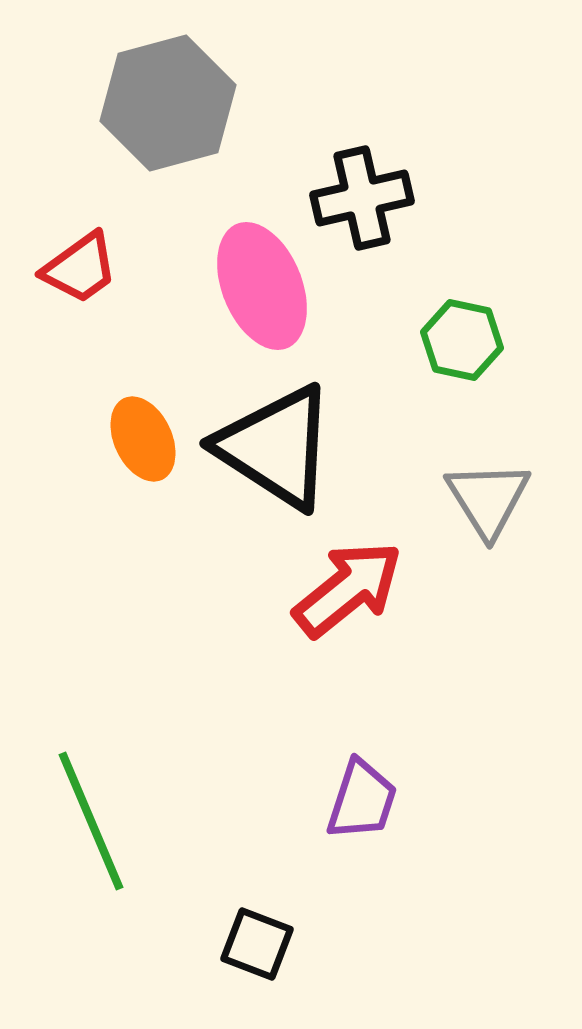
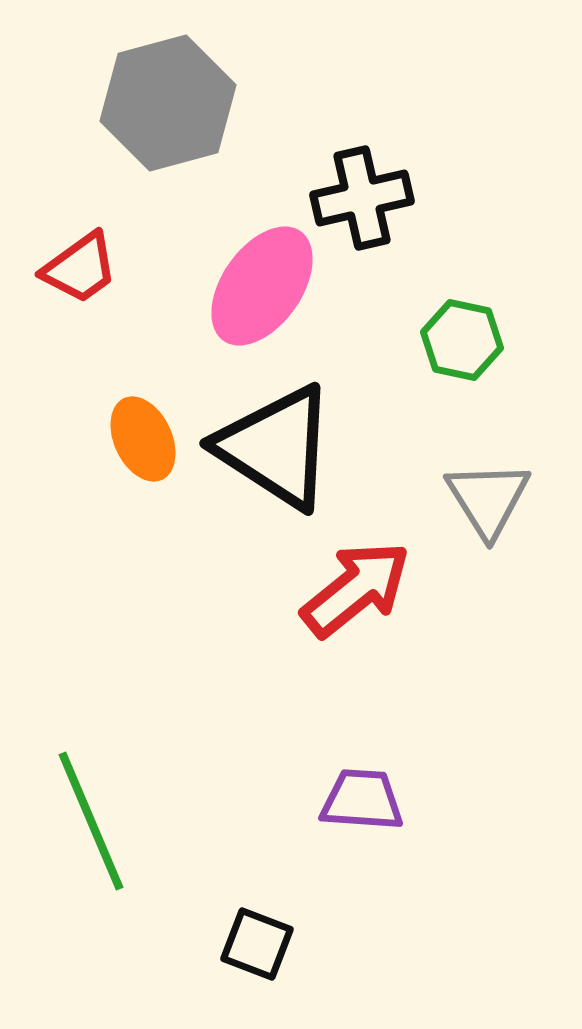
pink ellipse: rotated 57 degrees clockwise
red arrow: moved 8 px right
purple trapezoid: rotated 104 degrees counterclockwise
